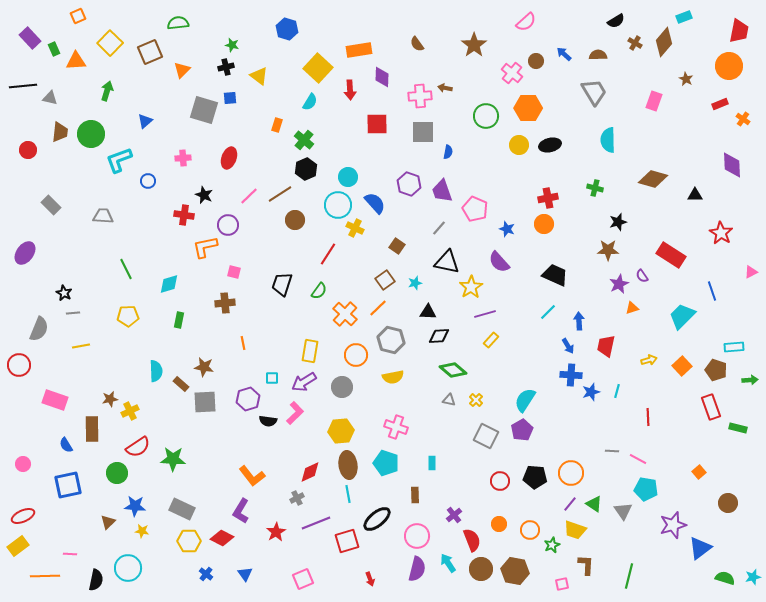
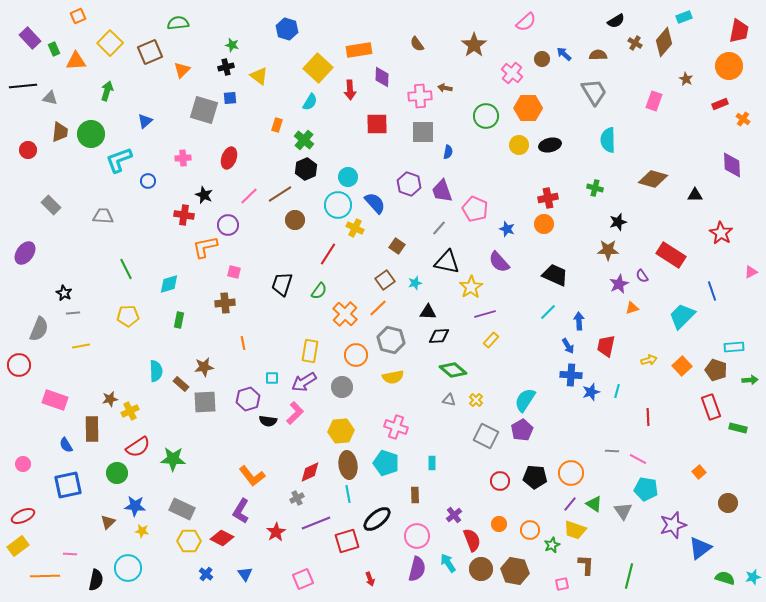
brown circle at (536, 61): moved 6 px right, 2 px up
brown star at (204, 367): rotated 18 degrees counterclockwise
